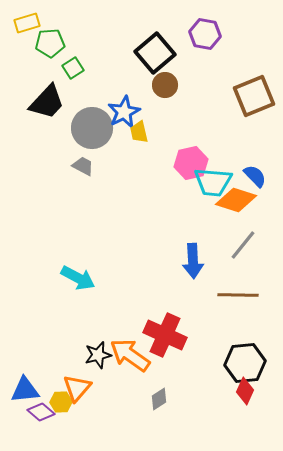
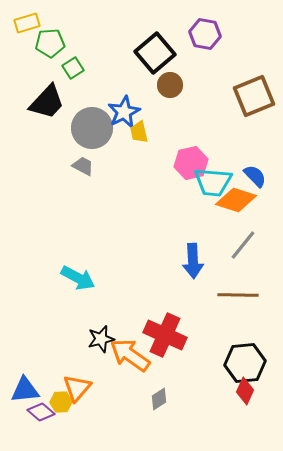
brown circle: moved 5 px right
black star: moved 3 px right, 16 px up
